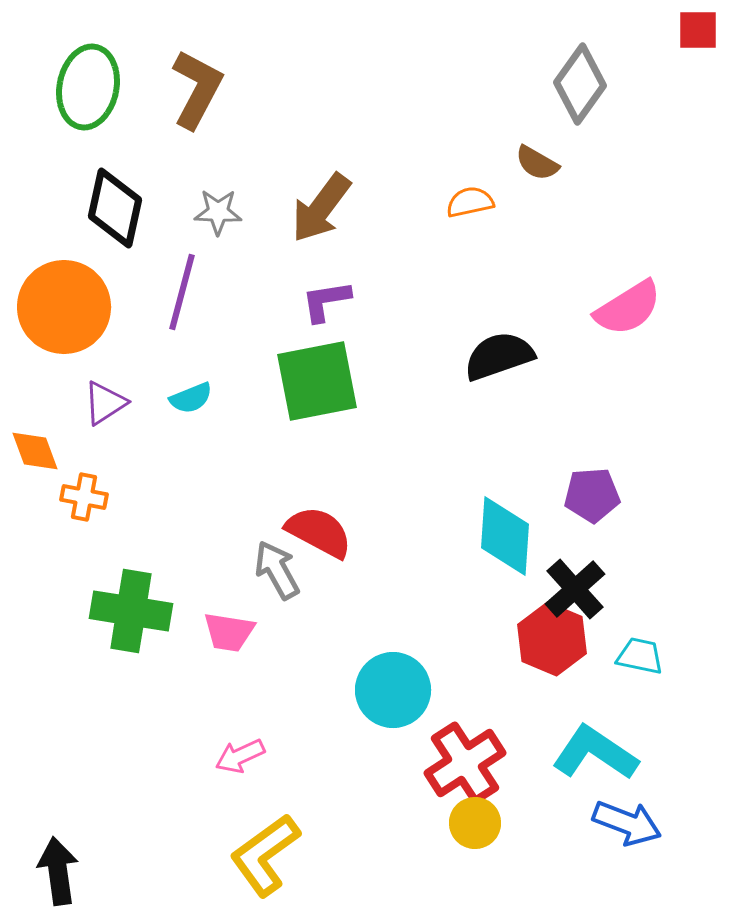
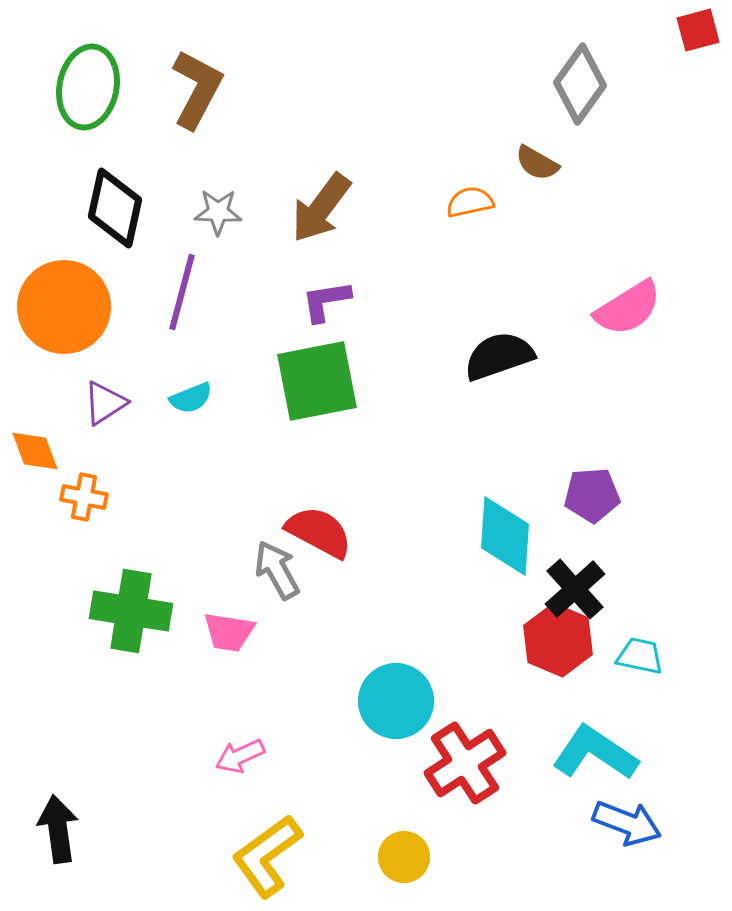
red square: rotated 15 degrees counterclockwise
red hexagon: moved 6 px right, 1 px down
cyan circle: moved 3 px right, 11 px down
yellow circle: moved 71 px left, 34 px down
yellow L-shape: moved 2 px right, 1 px down
black arrow: moved 42 px up
